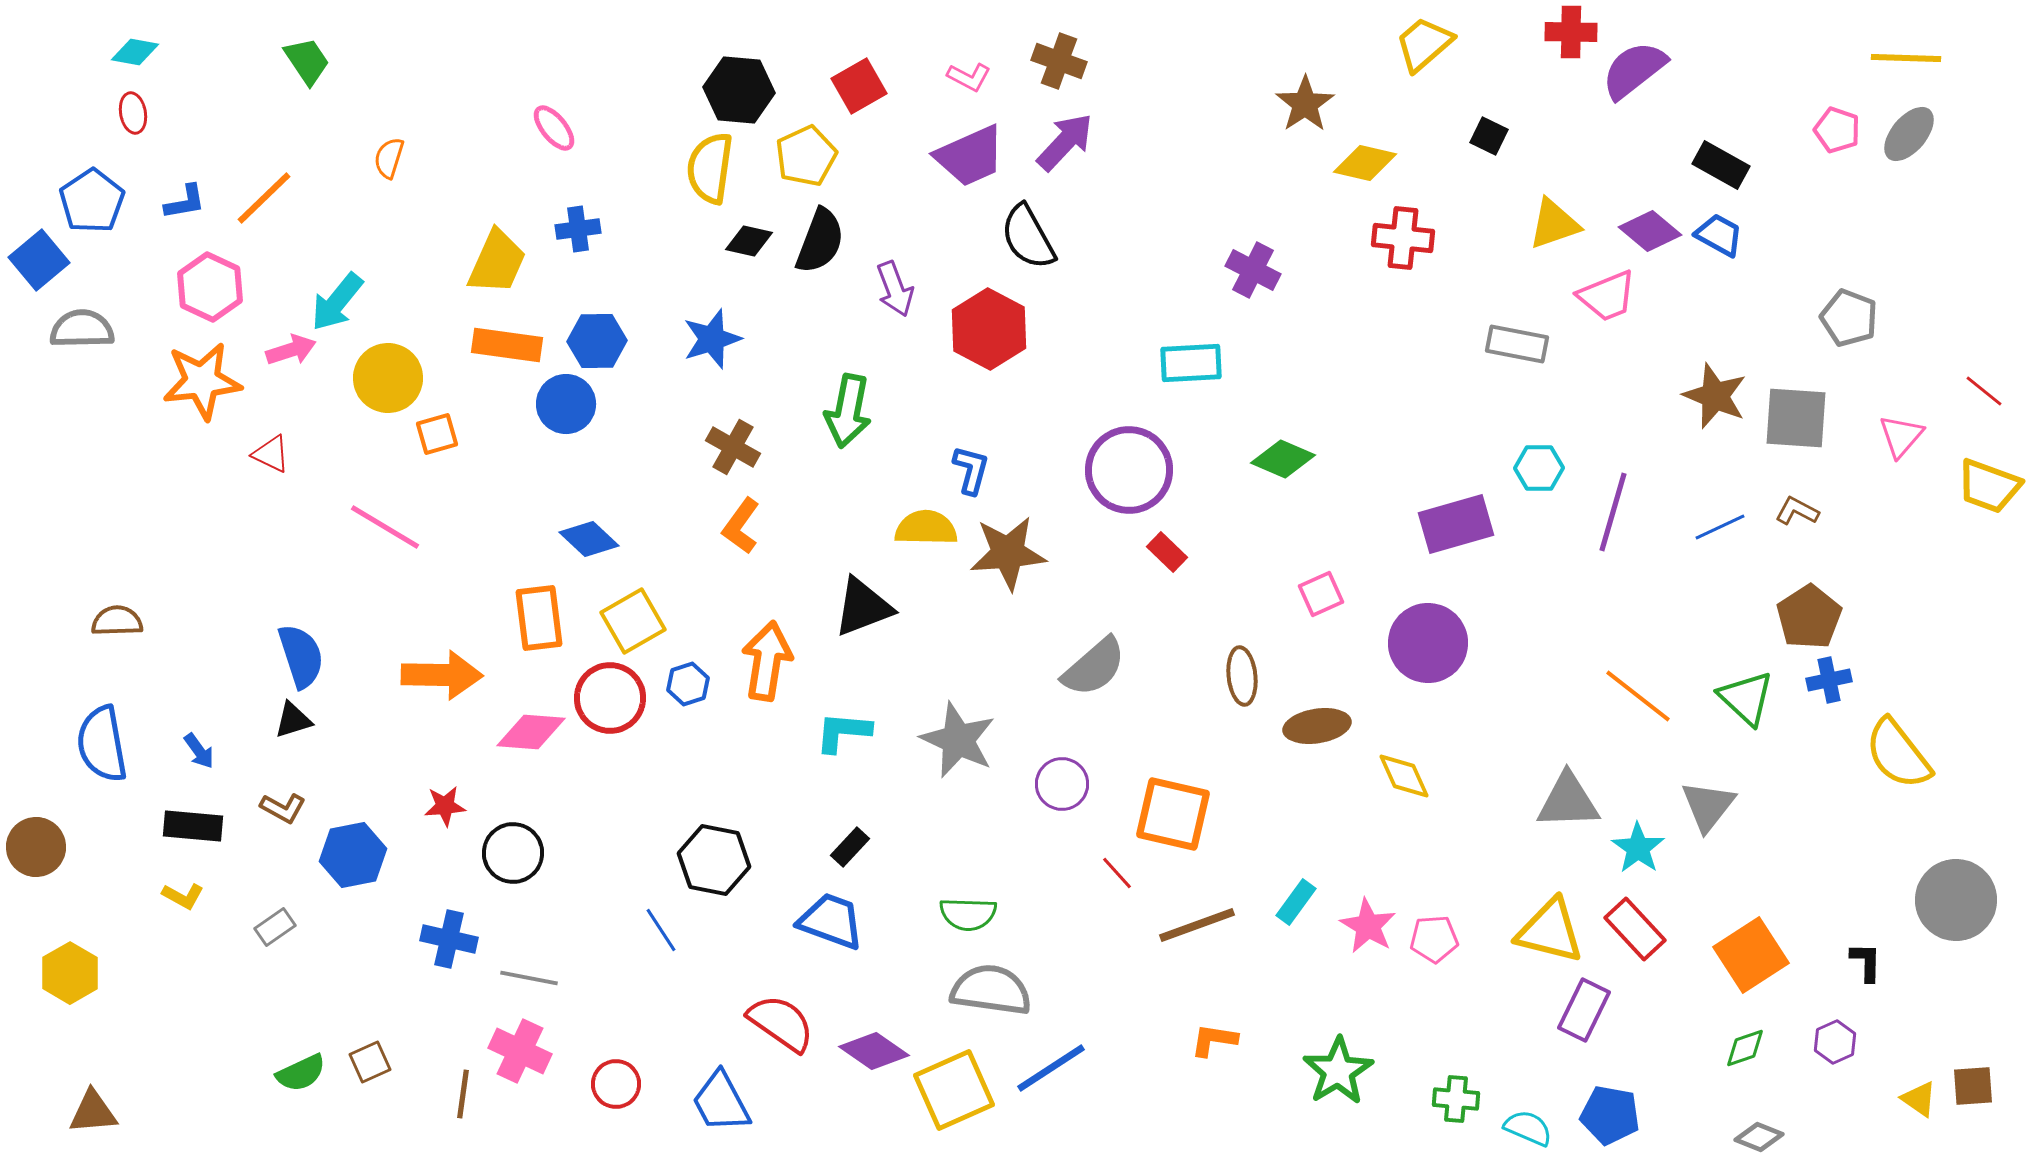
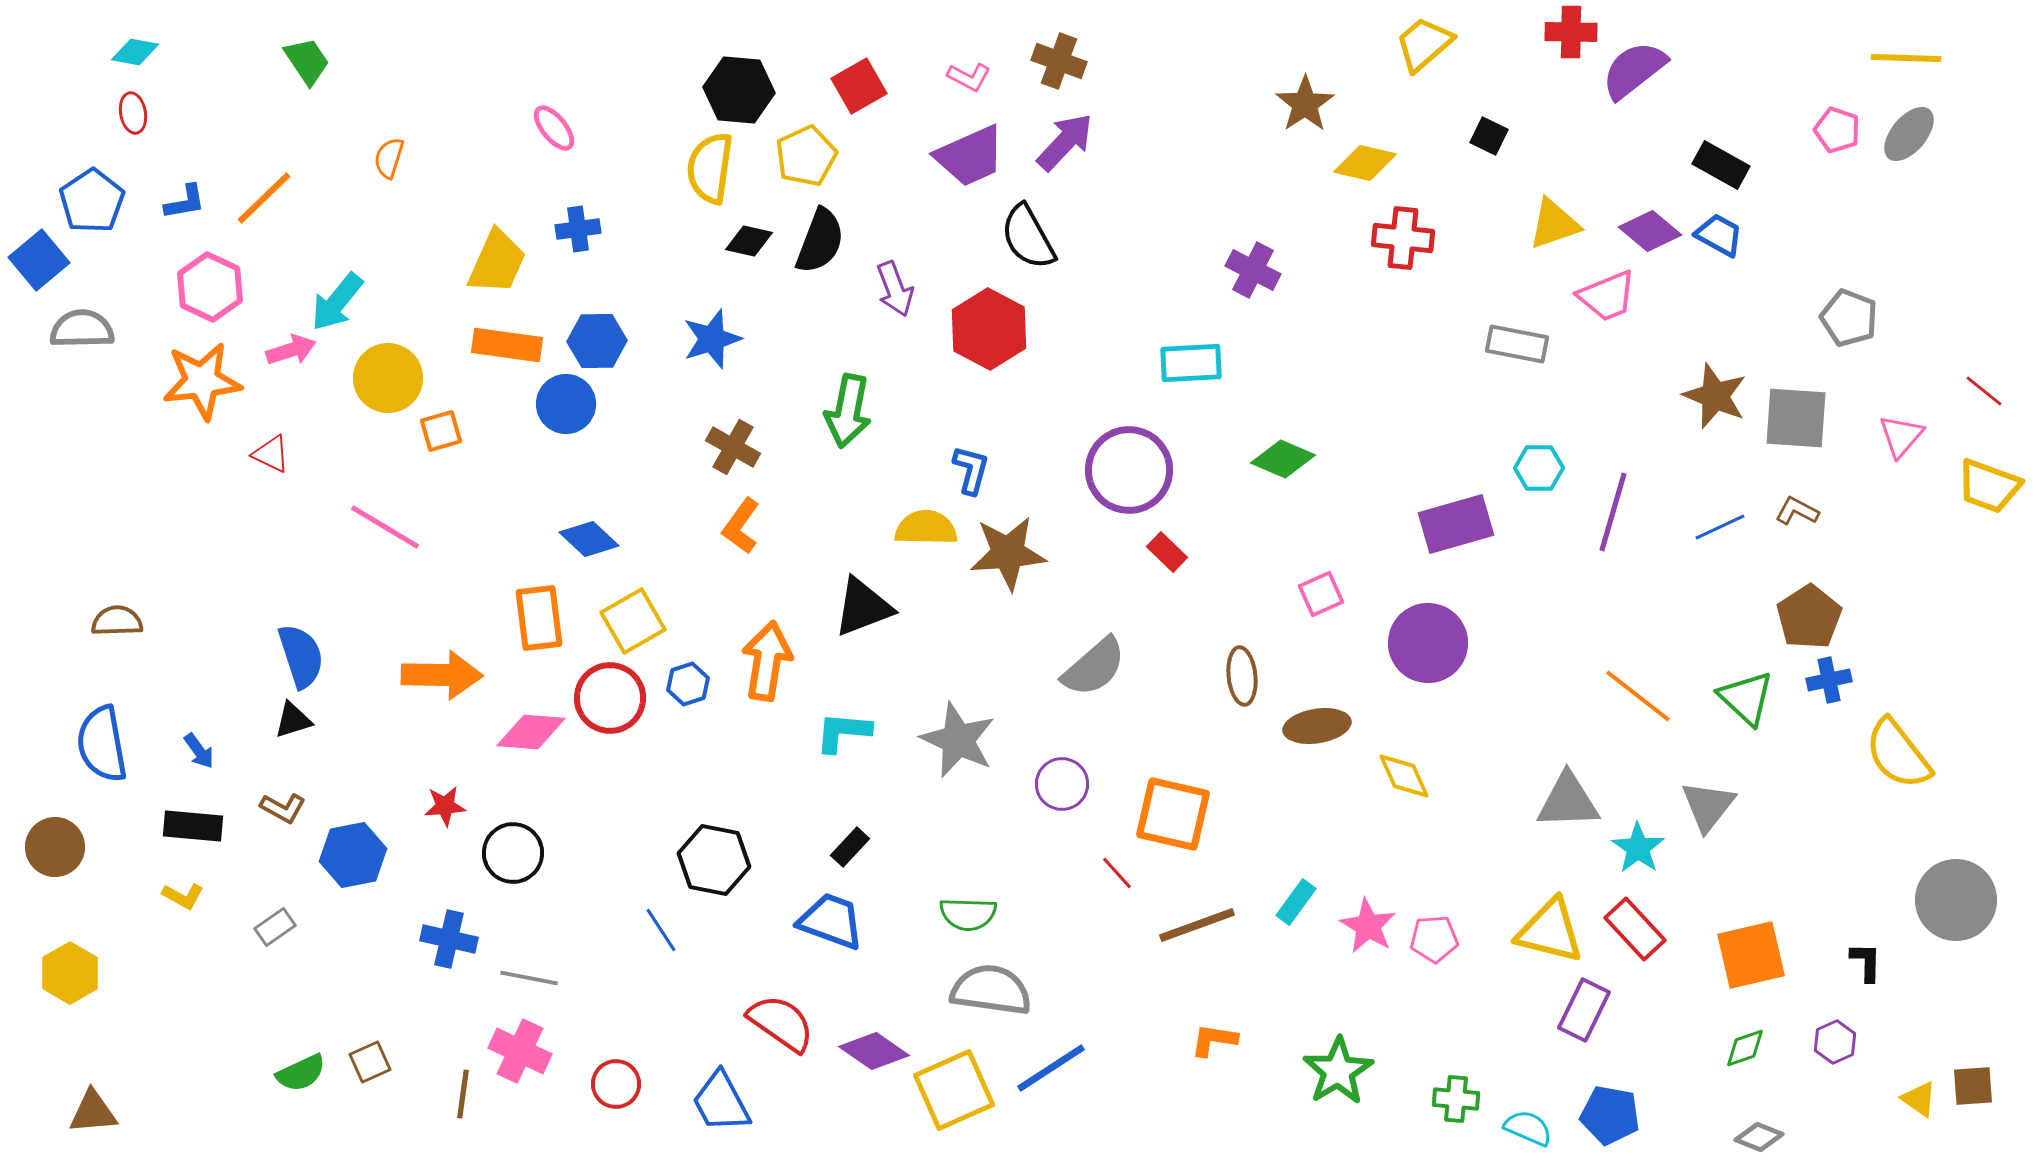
orange square at (437, 434): moved 4 px right, 3 px up
brown circle at (36, 847): moved 19 px right
orange square at (1751, 955): rotated 20 degrees clockwise
